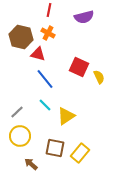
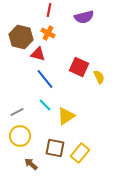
gray line: rotated 16 degrees clockwise
